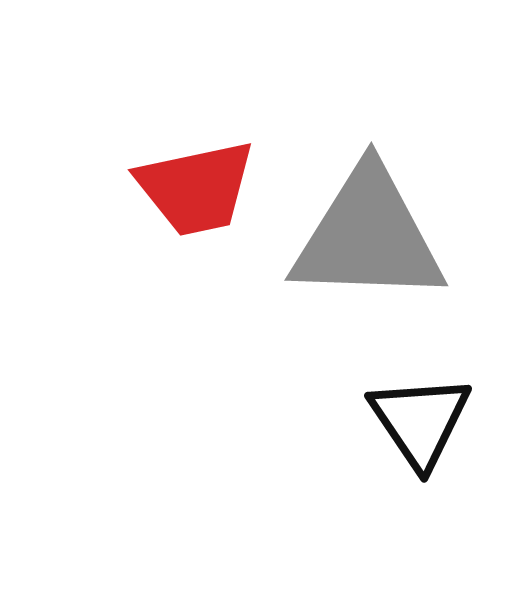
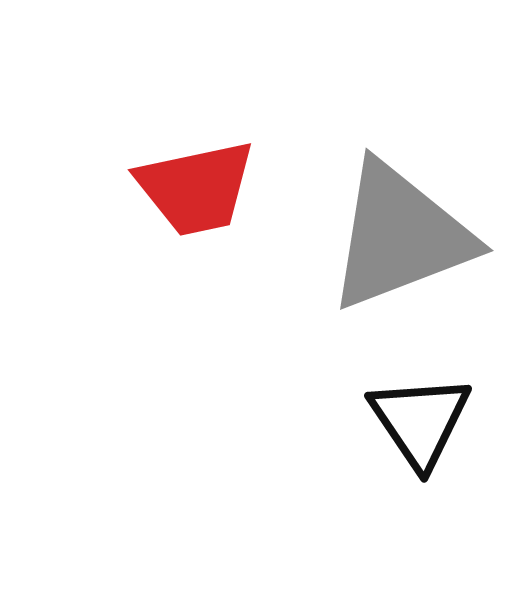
gray triangle: moved 32 px right; rotated 23 degrees counterclockwise
